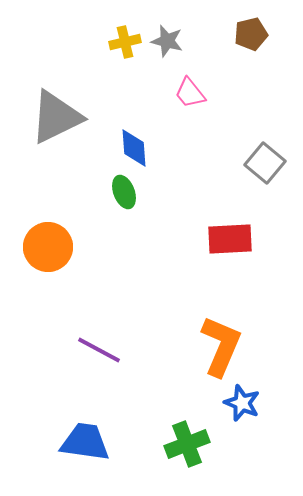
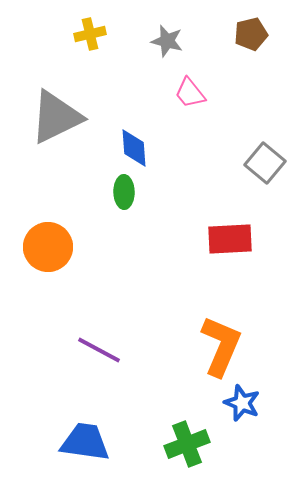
yellow cross: moved 35 px left, 8 px up
green ellipse: rotated 20 degrees clockwise
